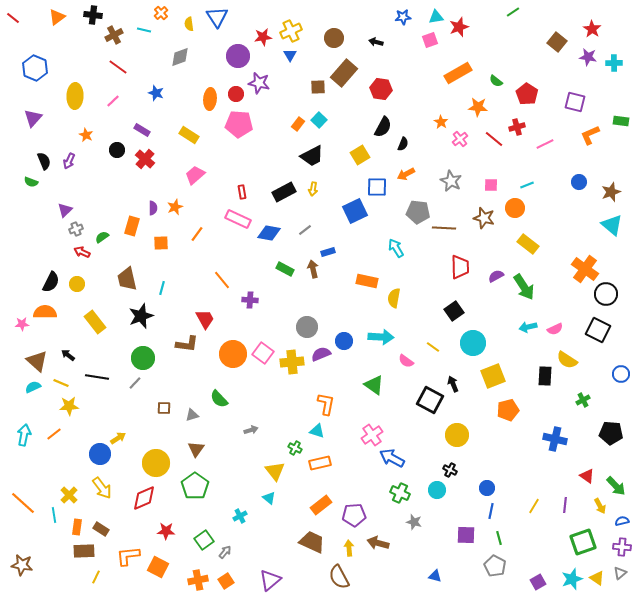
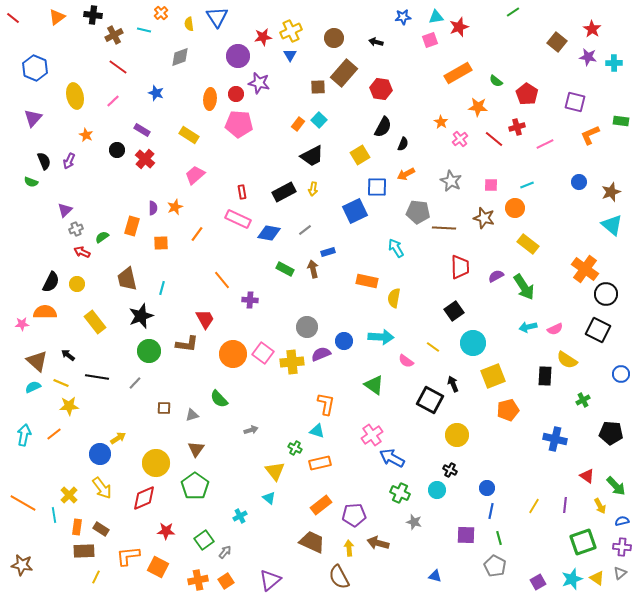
yellow ellipse at (75, 96): rotated 15 degrees counterclockwise
green circle at (143, 358): moved 6 px right, 7 px up
orange line at (23, 503): rotated 12 degrees counterclockwise
